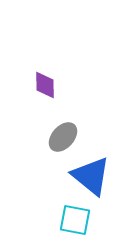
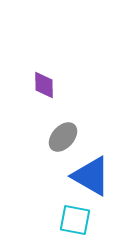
purple diamond: moved 1 px left
blue triangle: rotated 9 degrees counterclockwise
